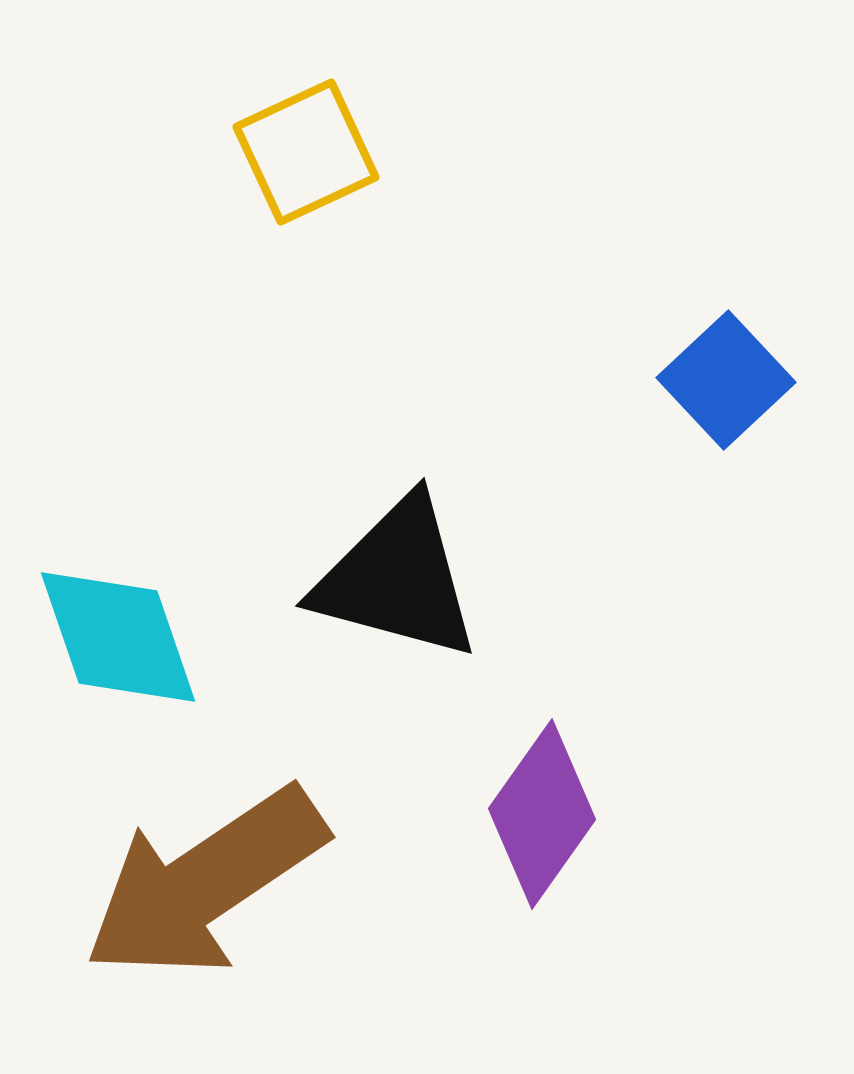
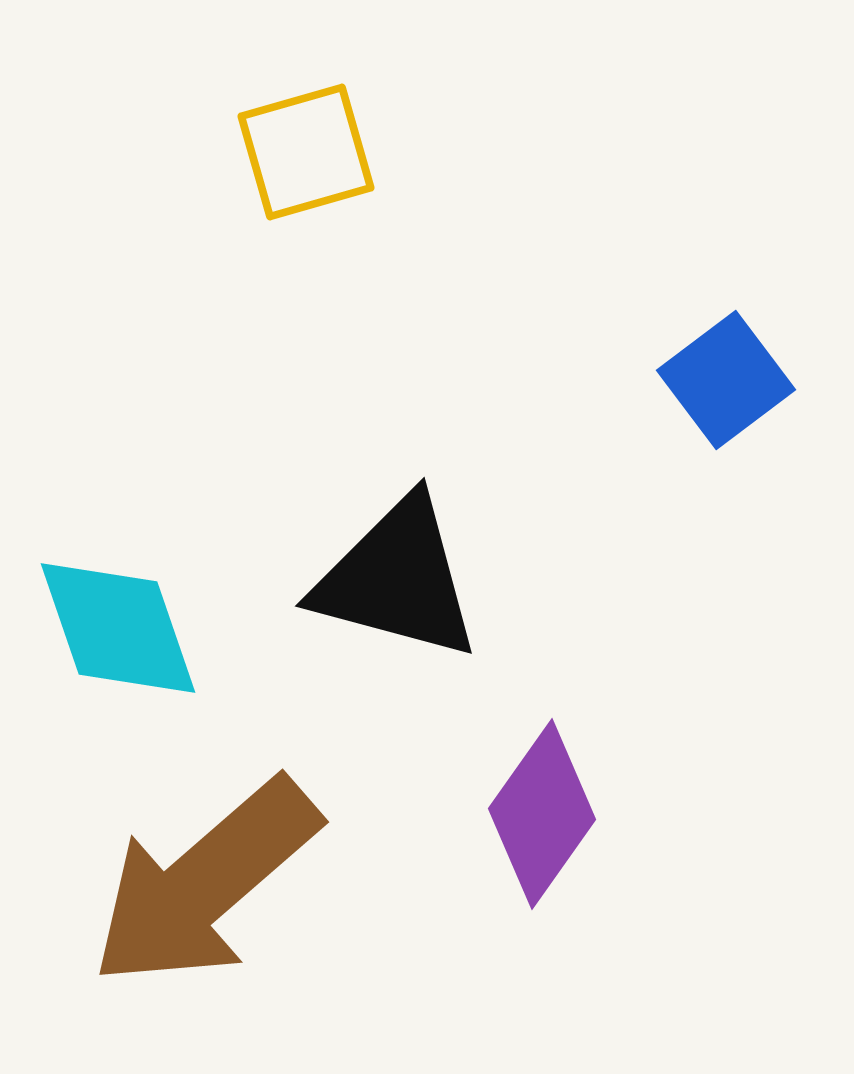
yellow square: rotated 9 degrees clockwise
blue square: rotated 6 degrees clockwise
cyan diamond: moved 9 px up
brown arrow: rotated 7 degrees counterclockwise
